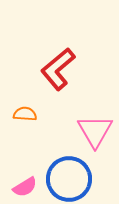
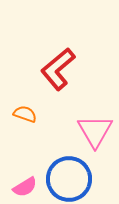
orange semicircle: rotated 15 degrees clockwise
